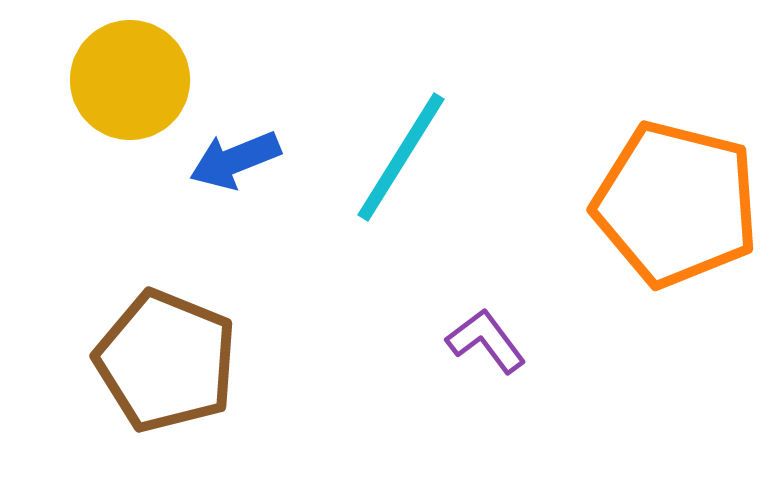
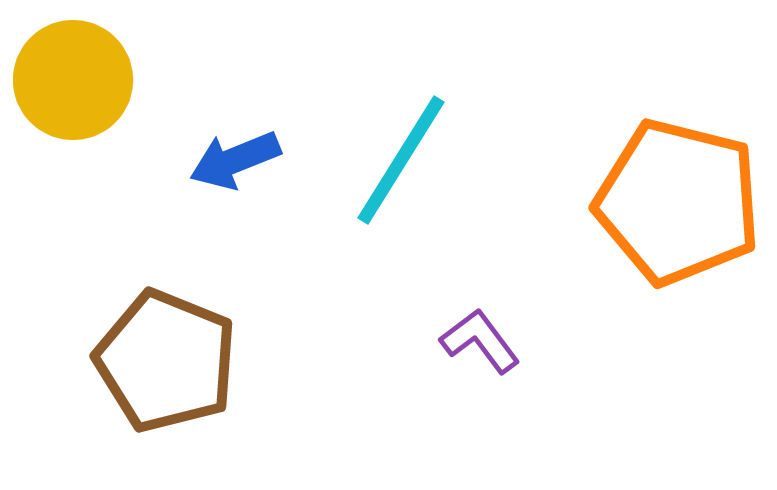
yellow circle: moved 57 px left
cyan line: moved 3 px down
orange pentagon: moved 2 px right, 2 px up
purple L-shape: moved 6 px left
